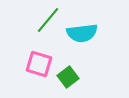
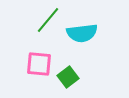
pink square: rotated 12 degrees counterclockwise
